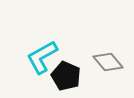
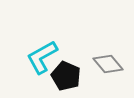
gray diamond: moved 2 px down
